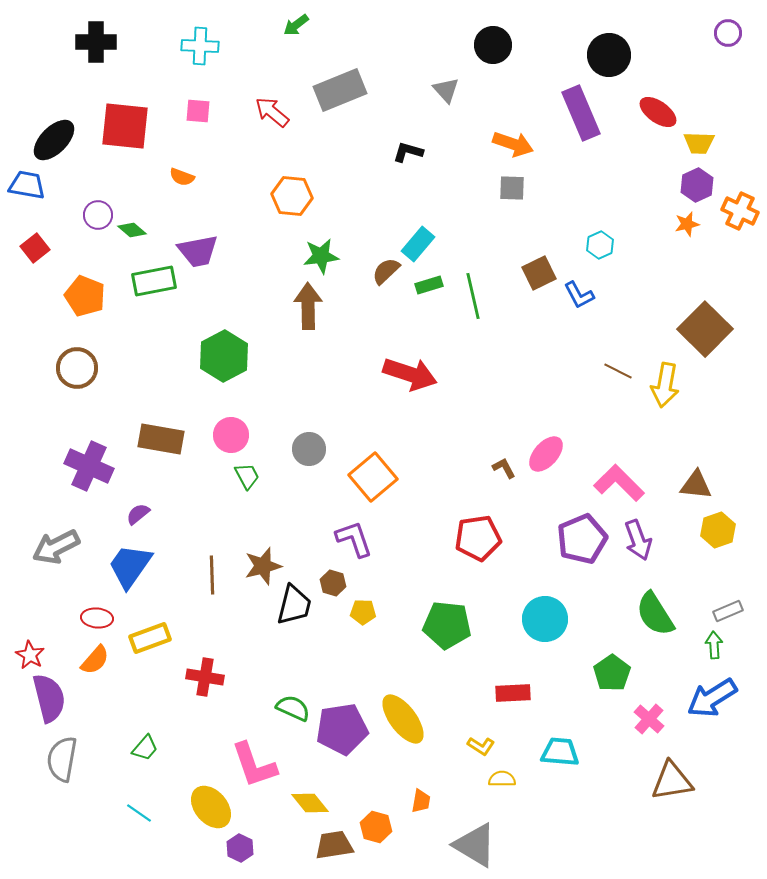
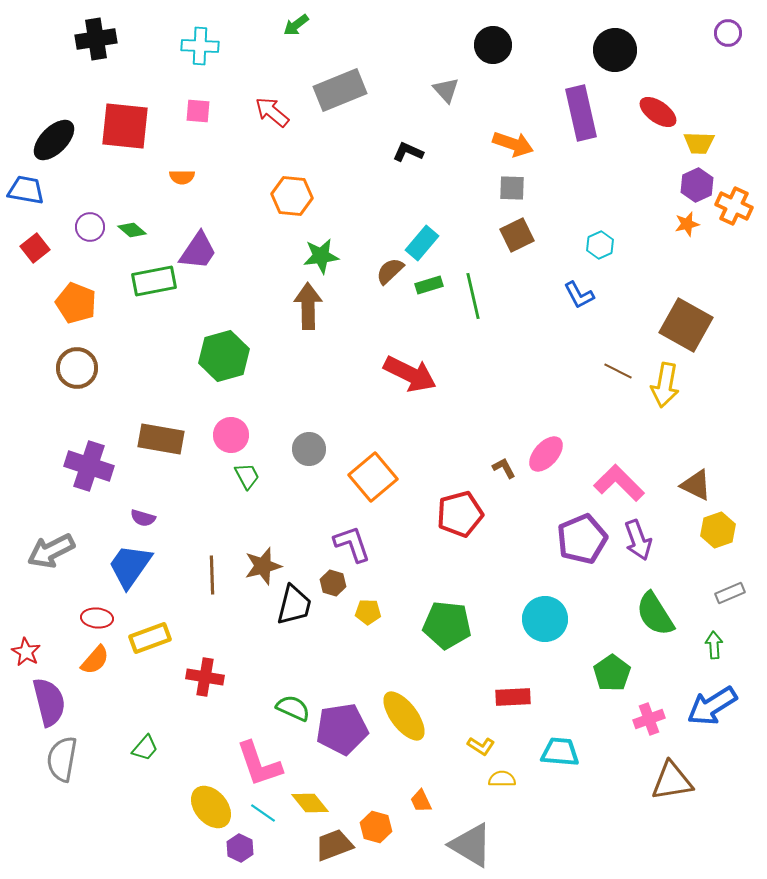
black cross at (96, 42): moved 3 px up; rotated 9 degrees counterclockwise
black circle at (609, 55): moved 6 px right, 5 px up
purple rectangle at (581, 113): rotated 10 degrees clockwise
black L-shape at (408, 152): rotated 8 degrees clockwise
orange semicircle at (182, 177): rotated 20 degrees counterclockwise
blue trapezoid at (27, 185): moved 1 px left, 5 px down
orange cross at (740, 211): moved 6 px left, 5 px up
purple circle at (98, 215): moved 8 px left, 12 px down
cyan rectangle at (418, 244): moved 4 px right, 1 px up
purple trapezoid at (198, 251): rotated 45 degrees counterclockwise
brown semicircle at (386, 271): moved 4 px right
brown square at (539, 273): moved 22 px left, 38 px up
orange pentagon at (85, 296): moved 9 px left, 7 px down
brown square at (705, 329): moved 19 px left, 4 px up; rotated 16 degrees counterclockwise
green hexagon at (224, 356): rotated 12 degrees clockwise
red arrow at (410, 374): rotated 8 degrees clockwise
purple cross at (89, 466): rotated 6 degrees counterclockwise
brown triangle at (696, 485): rotated 20 degrees clockwise
purple semicircle at (138, 514): moved 5 px right, 4 px down; rotated 125 degrees counterclockwise
red pentagon at (478, 538): moved 18 px left, 24 px up; rotated 6 degrees counterclockwise
purple L-shape at (354, 539): moved 2 px left, 5 px down
gray arrow at (56, 547): moved 5 px left, 4 px down
gray rectangle at (728, 611): moved 2 px right, 18 px up
yellow pentagon at (363, 612): moved 5 px right
red star at (30, 655): moved 4 px left, 3 px up
red rectangle at (513, 693): moved 4 px down
purple semicircle at (49, 698): moved 4 px down
blue arrow at (712, 698): moved 8 px down
yellow ellipse at (403, 719): moved 1 px right, 3 px up
pink cross at (649, 719): rotated 28 degrees clockwise
pink L-shape at (254, 765): moved 5 px right, 1 px up
orange trapezoid at (421, 801): rotated 145 degrees clockwise
cyan line at (139, 813): moved 124 px right
brown trapezoid at (334, 845): rotated 12 degrees counterclockwise
gray triangle at (475, 845): moved 4 px left
